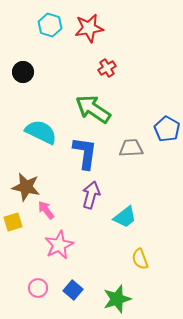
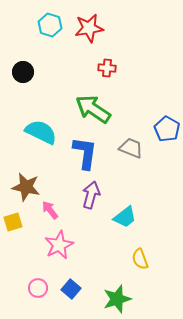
red cross: rotated 36 degrees clockwise
gray trapezoid: rotated 25 degrees clockwise
pink arrow: moved 4 px right
blue square: moved 2 px left, 1 px up
